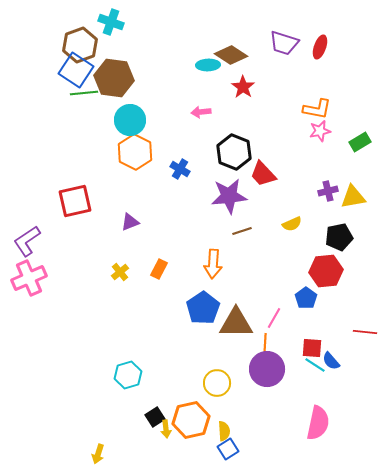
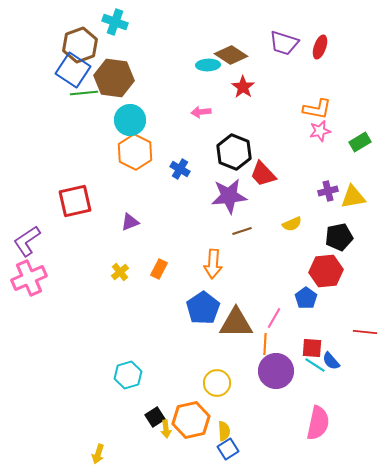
cyan cross at (111, 22): moved 4 px right
blue square at (76, 70): moved 3 px left
purple circle at (267, 369): moved 9 px right, 2 px down
